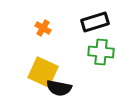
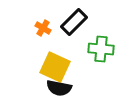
black rectangle: moved 21 px left; rotated 28 degrees counterclockwise
green cross: moved 3 px up
yellow square: moved 12 px right, 5 px up
